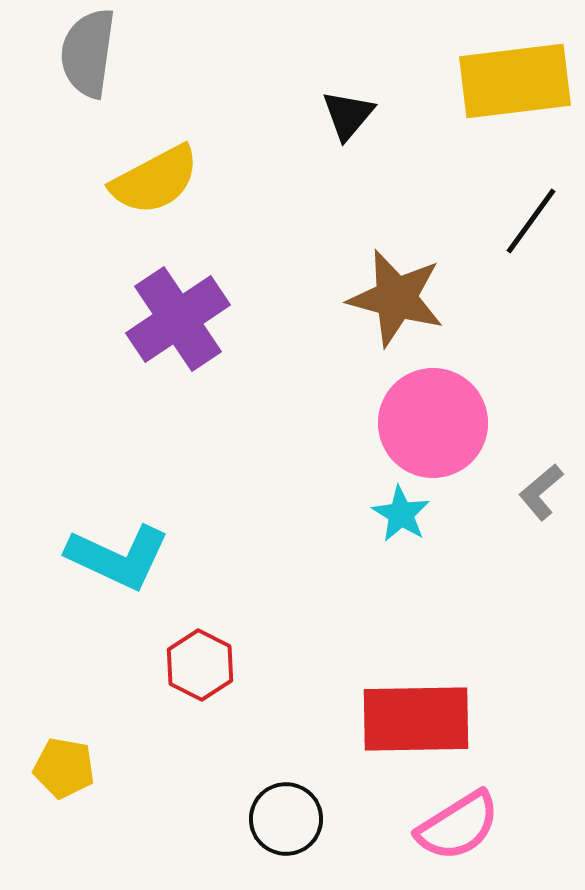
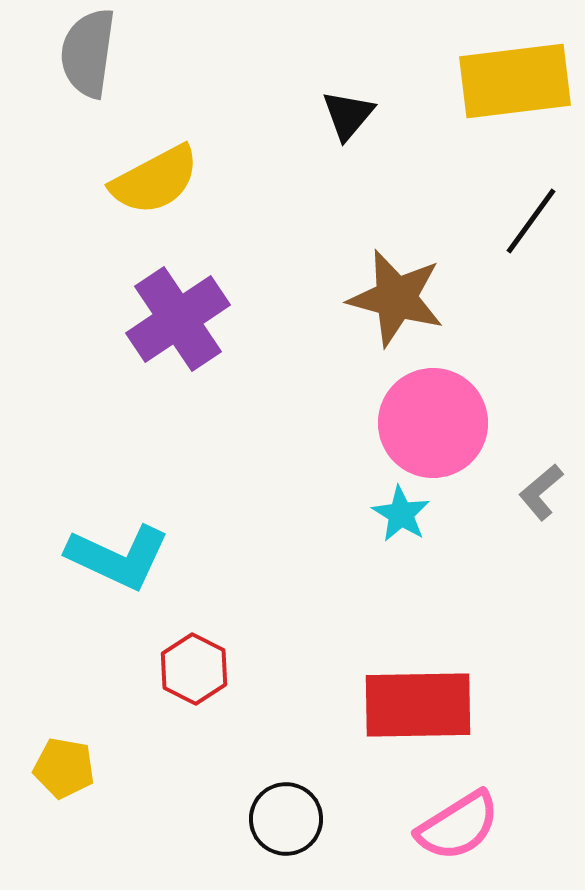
red hexagon: moved 6 px left, 4 px down
red rectangle: moved 2 px right, 14 px up
